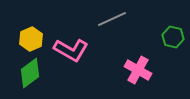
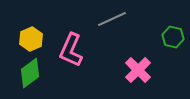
pink L-shape: rotated 84 degrees clockwise
pink cross: rotated 16 degrees clockwise
